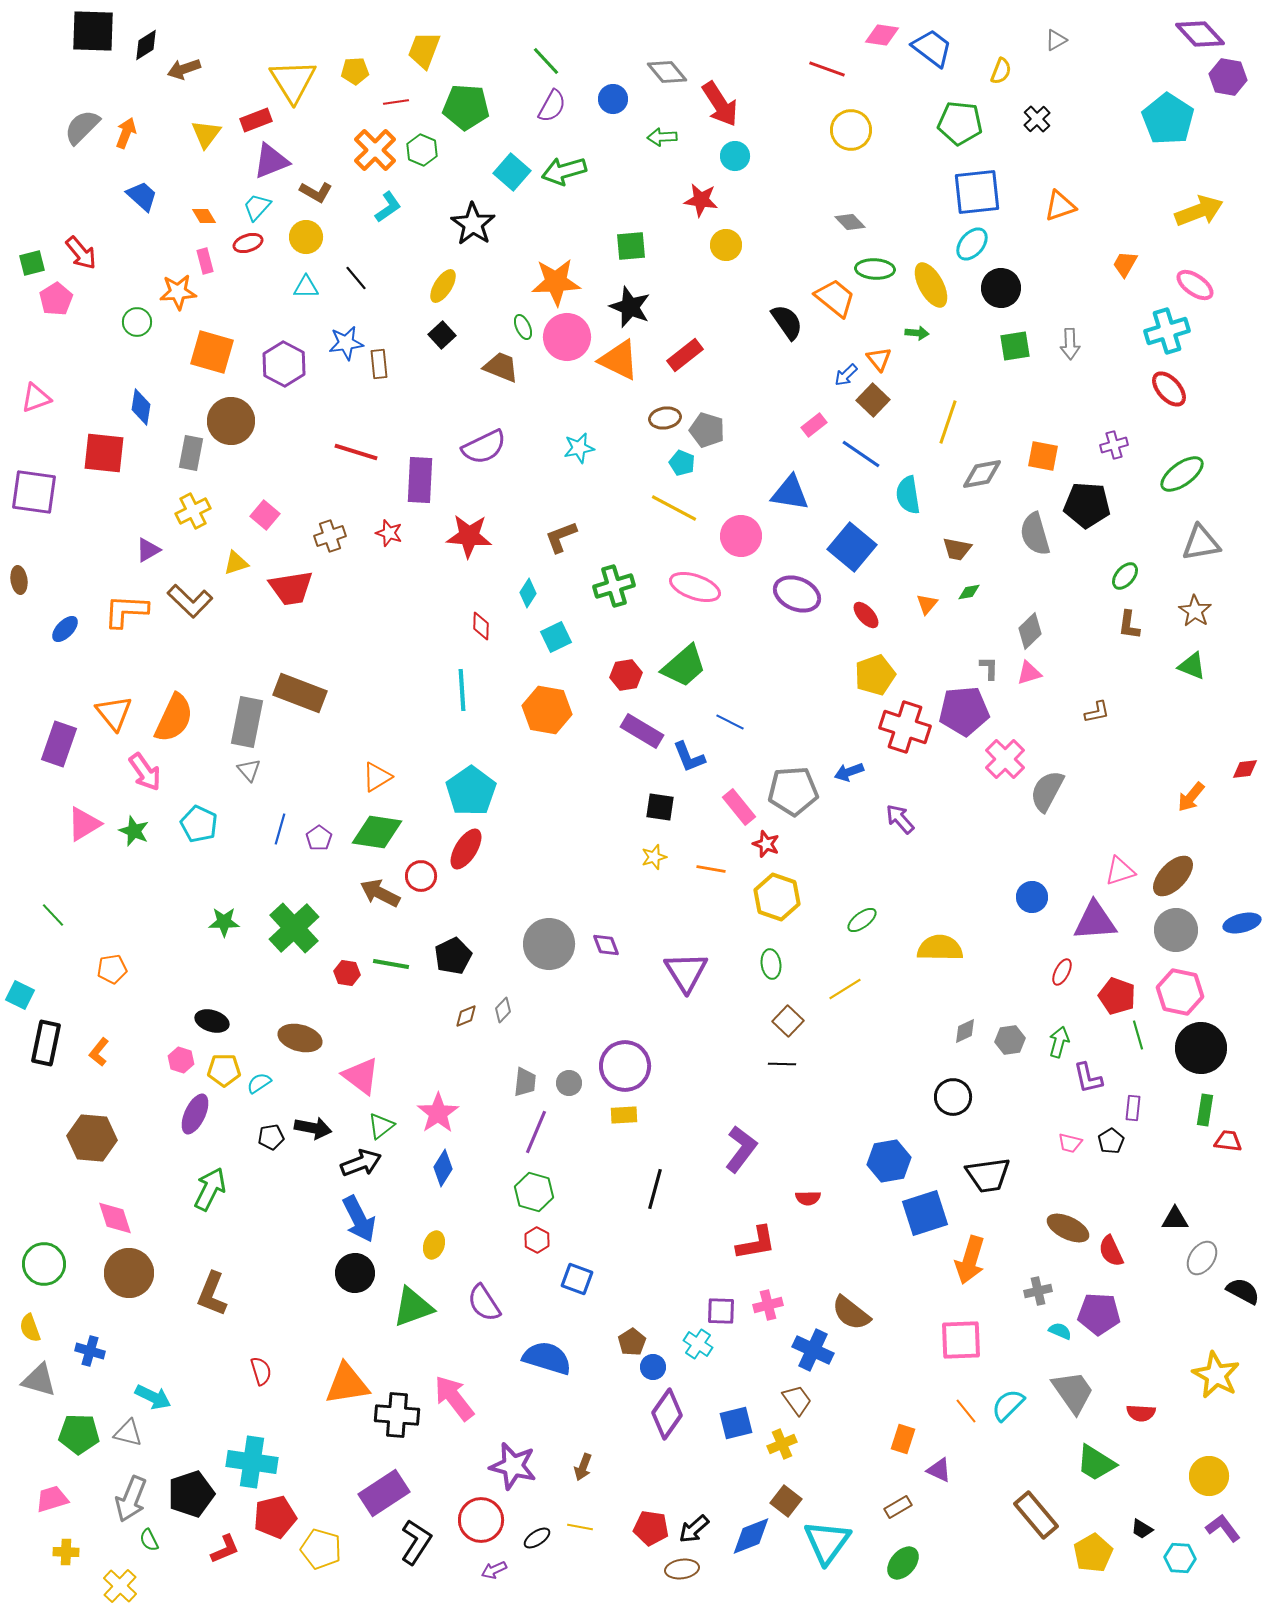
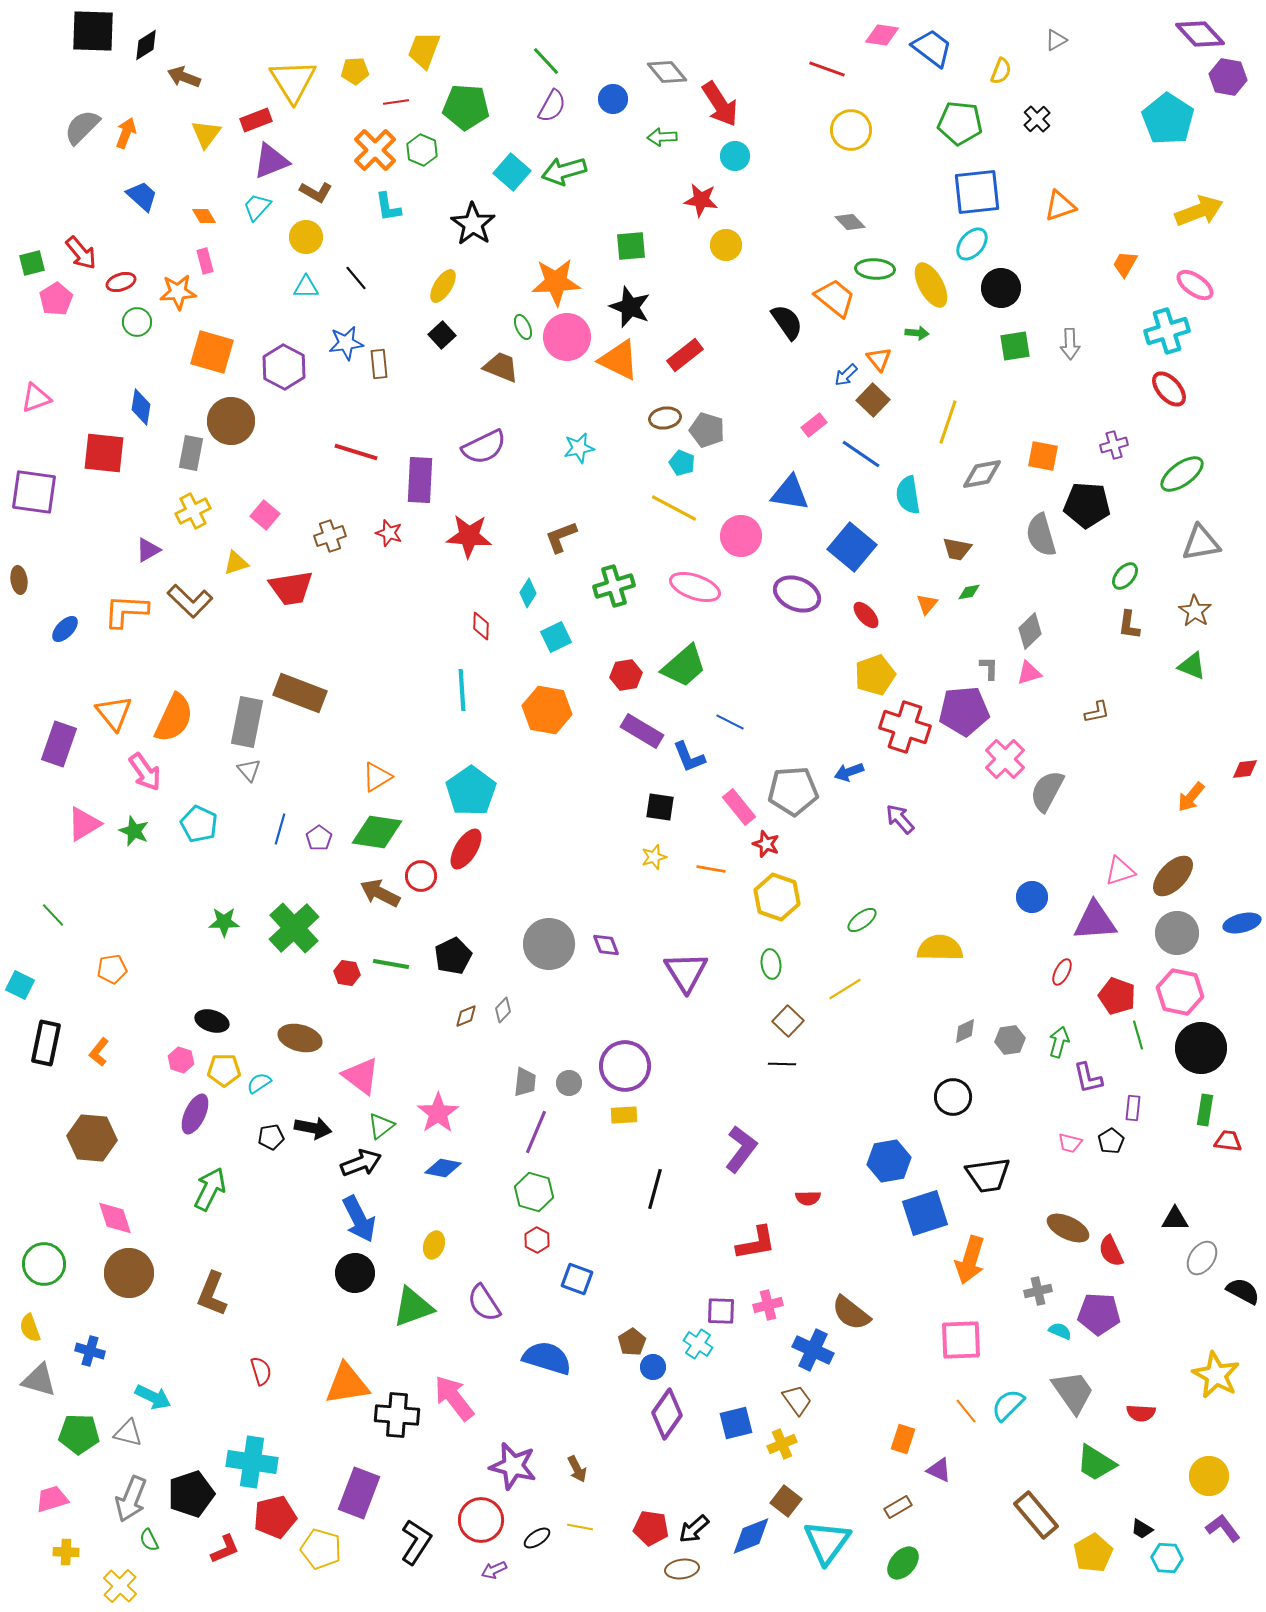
brown arrow at (184, 69): moved 8 px down; rotated 40 degrees clockwise
cyan L-shape at (388, 207): rotated 116 degrees clockwise
red ellipse at (248, 243): moved 127 px left, 39 px down
purple hexagon at (284, 364): moved 3 px down
gray semicircle at (1035, 534): moved 6 px right, 1 px down
gray circle at (1176, 930): moved 1 px right, 3 px down
cyan square at (20, 995): moved 10 px up
blue diamond at (443, 1168): rotated 69 degrees clockwise
brown arrow at (583, 1467): moved 6 px left, 2 px down; rotated 48 degrees counterclockwise
purple rectangle at (384, 1493): moved 25 px left; rotated 36 degrees counterclockwise
cyan hexagon at (1180, 1558): moved 13 px left
